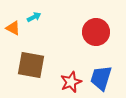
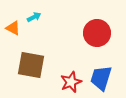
red circle: moved 1 px right, 1 px down
